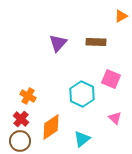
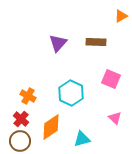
cyan hexagon: moved 11 px left, 1 px up
cyan triangle: rotated 24 degrees clockwise
